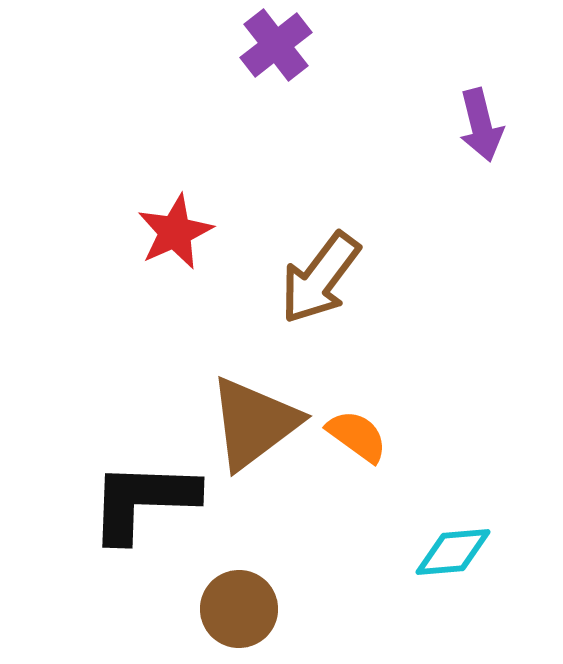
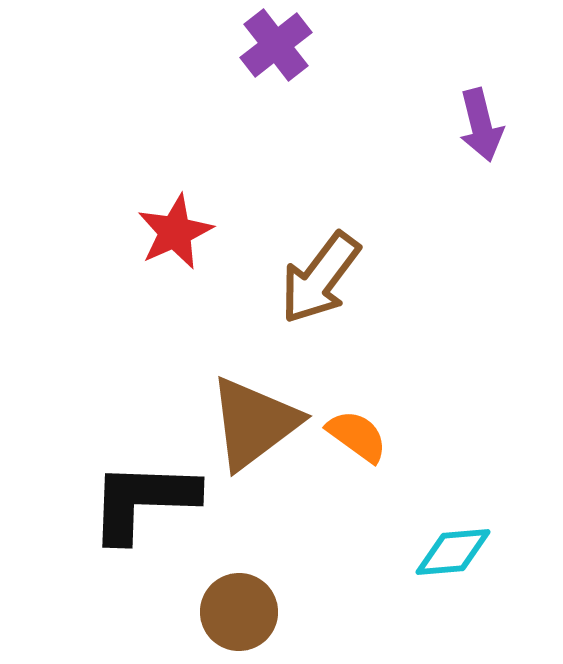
brown circle: moved 3 px down
